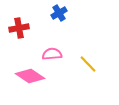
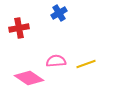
pink semicircle: moved 4 px right, 7 px down
yellow line: moved 2 px left; rotated 66 degrees counterclockwise
pink diamond: moved 1 px left, 2 px down
